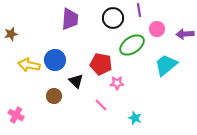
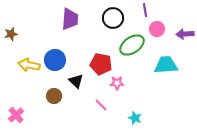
purple line: moved 6 px right
cyan trapezoid: rotated 35 degrees clockwise
pink cross: rotated 21 degrees clockwise
